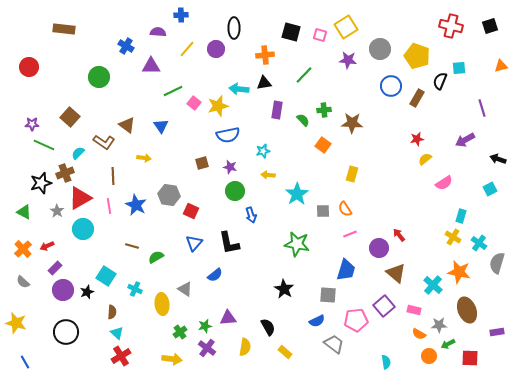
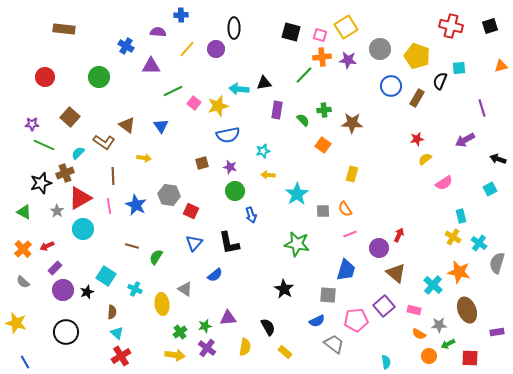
orange cross at (265, 55): moved 57 px right, 2 px down
red circle at (29, 67): moved 16 px right, 10 px down
cyan rectangle at (461, 216): rotated 32 degrees counterclockwise
red arrow at (399, 235): rotated 64 degrees clockwise
green semicircle at (156, 257): rotated 28 degrees counterclockwise
yellow arrow at (172, 359): moved 3 px right, 4 px up
